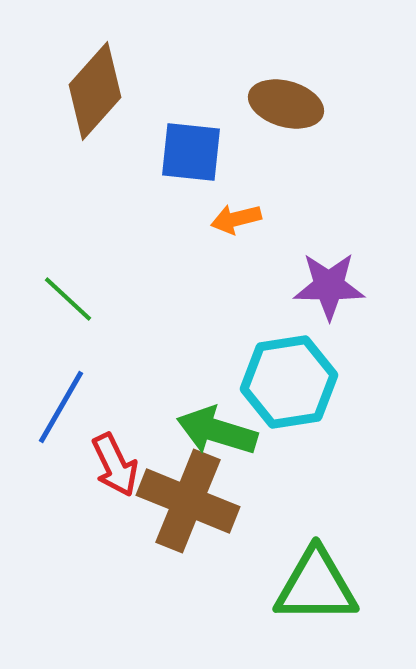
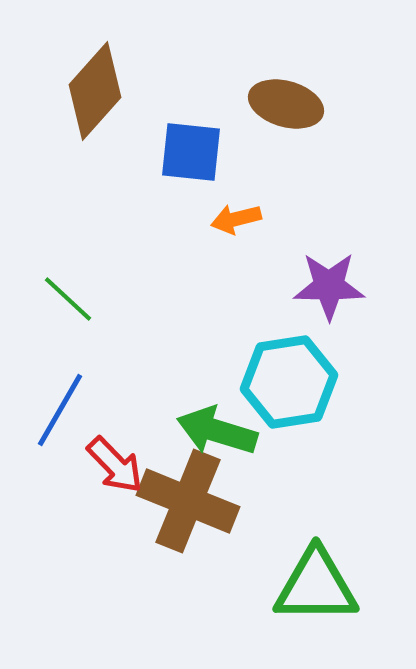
blue line: moved 1 px left, 3 px down
red arrow: rotated 18 degrees counterclockwise
